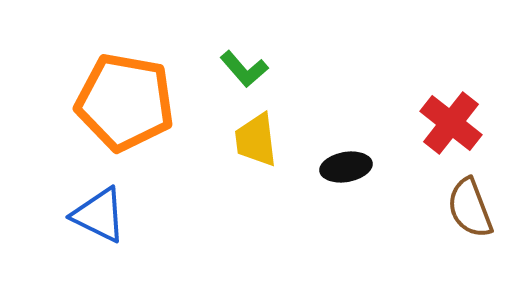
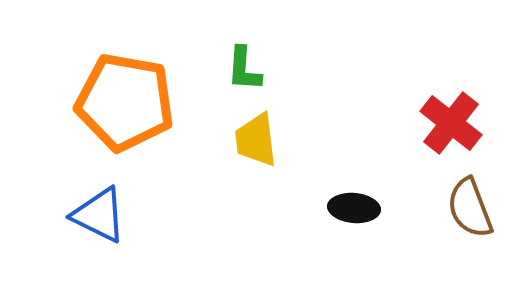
green L-shape: rotated 45 degrees clockwise
black ellipse: moved 8 px right, 41 px down; rotated 15 degrees clockwise
